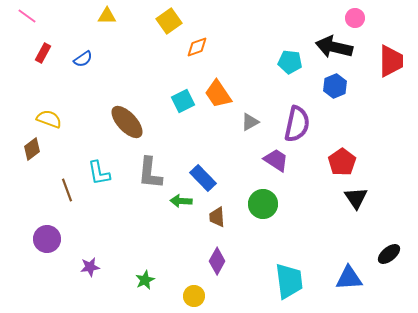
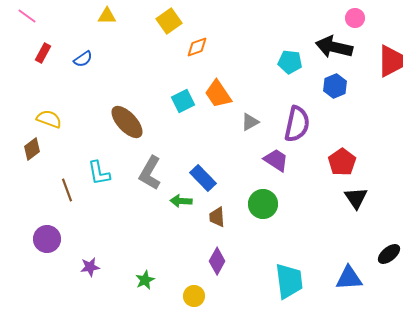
gray L-shape: rotated 24 degrees clockwise
